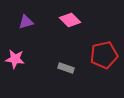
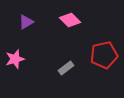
purple triangle: rotated 14 degrees counterclockwise
pink star: rotated 24 degrees counterclockwise
gray rectangle: rotated 56 degrees counterclockwise
